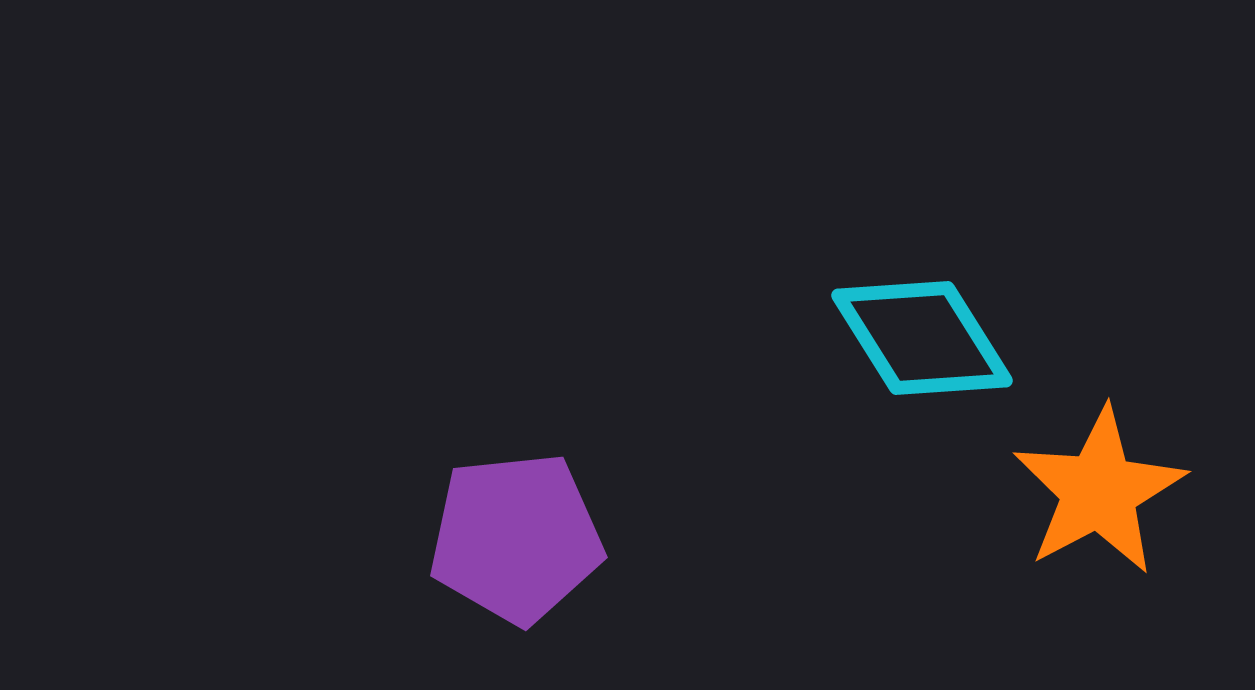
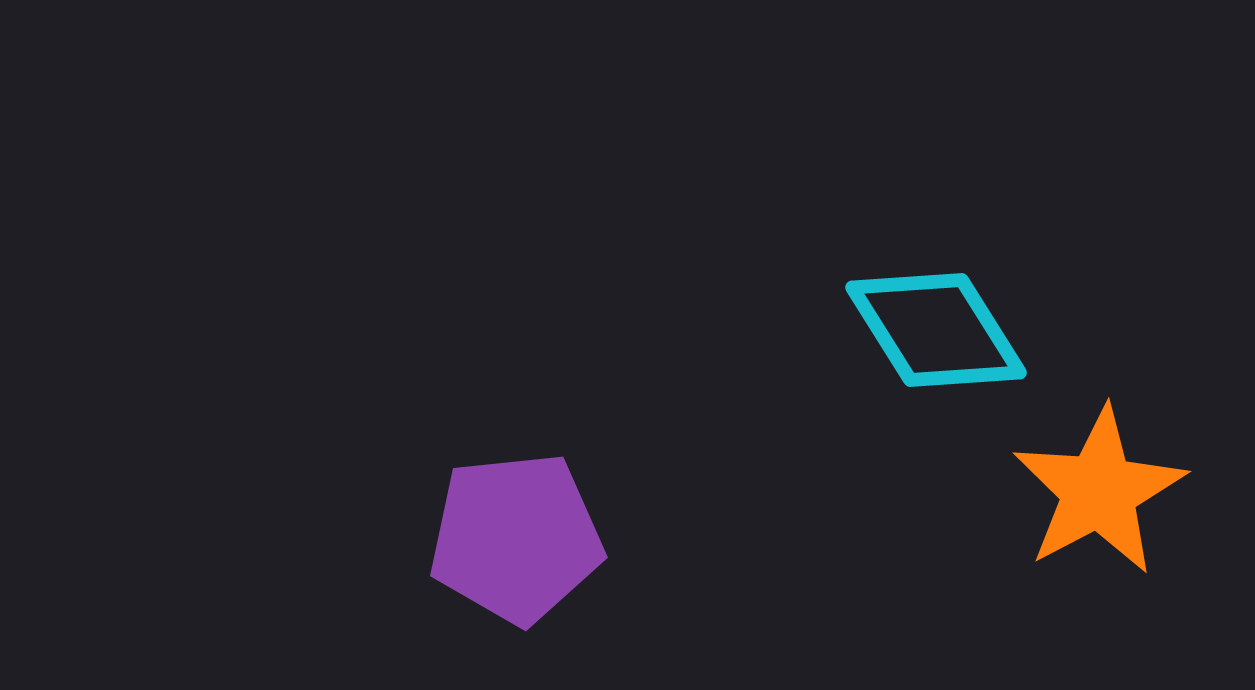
cyan diamond: moved 14 px right, 8 px up
